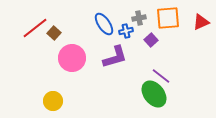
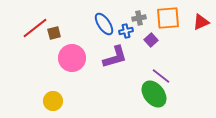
brown square: rotated 32 degrees clockwise
